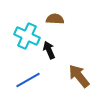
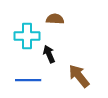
cyan cross: rotated 25 degrees counterclockwise
black arrow: moved 4 px down
blue line: rotated 30 degrees clockwise
